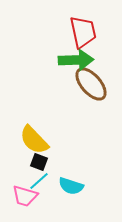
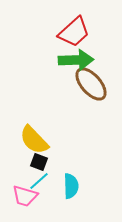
red trapezoid: moved 9 px left; rotated 60 degrees clockwise
cyan semicircle: rotated 110 degrees counterclockwise
